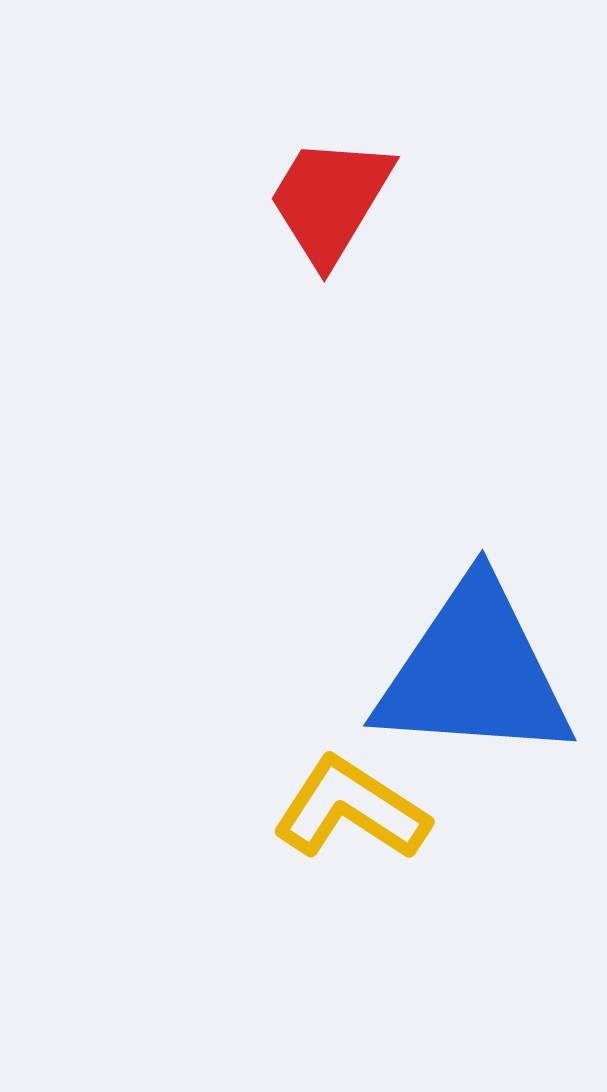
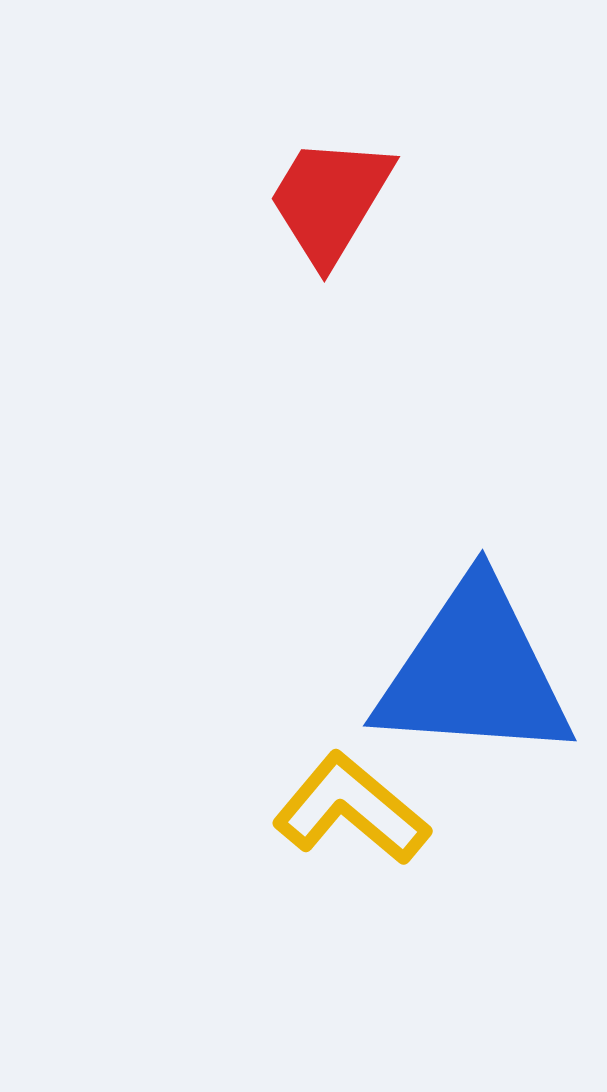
yellow L-shape: rotated 7 degrees clockwise
